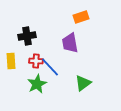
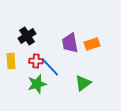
orange rectangle: moved 11 px right, 27 px down
black cross: rotated 24 degrees counterclockwise
green star: rotated 12 degrees clockwise
